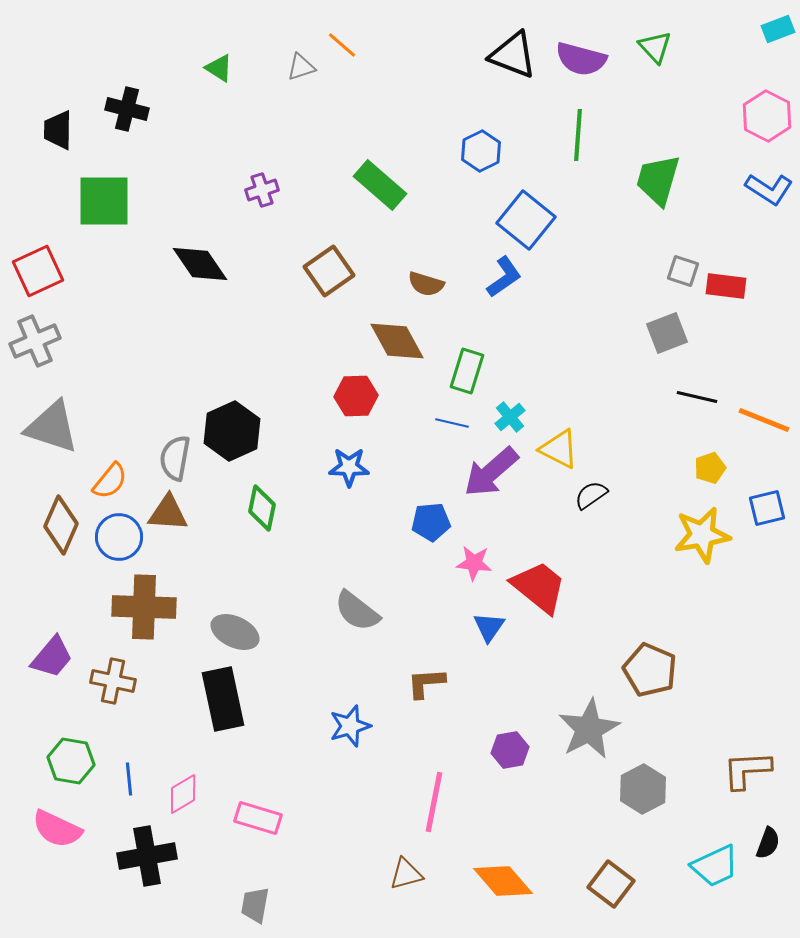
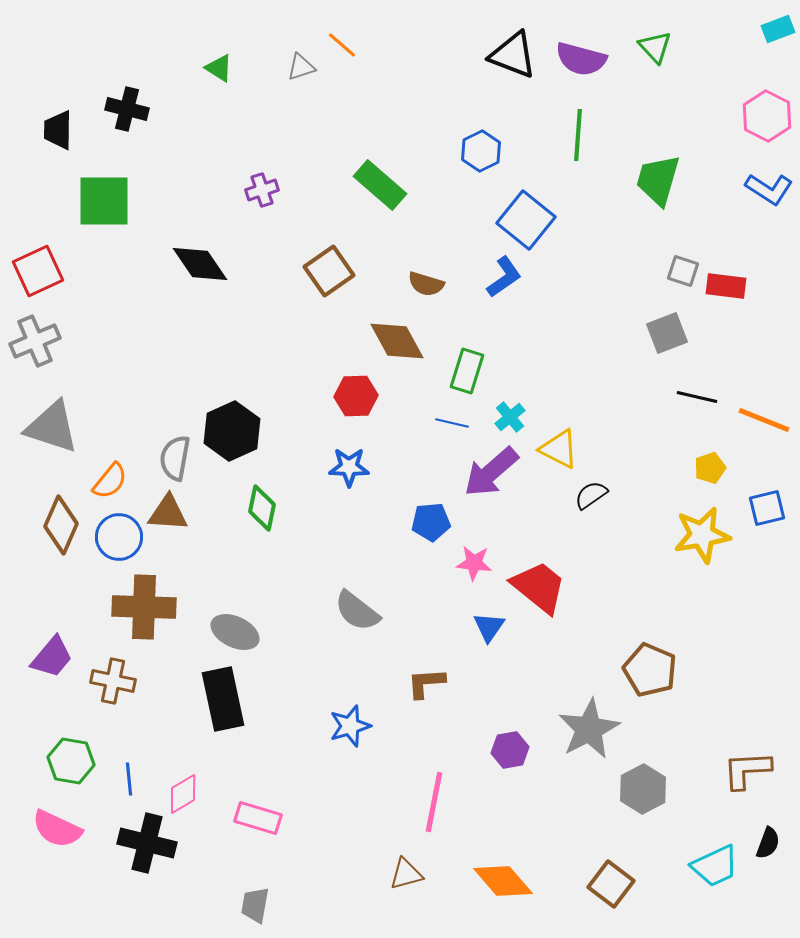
black cross at (147, 856): moved 13 px up; rotated 24 degrees clockwise
